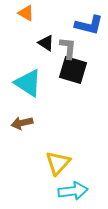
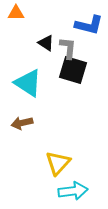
orange triangle: moved 10 px left; rotated 30 degrees counterclockwise
